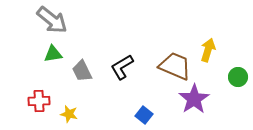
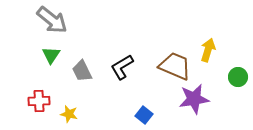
green triangle: moved 2 px left, 1 px down; rotated 48 degrees counterclockwise
purple star: rotated 24 degrees clockwise
